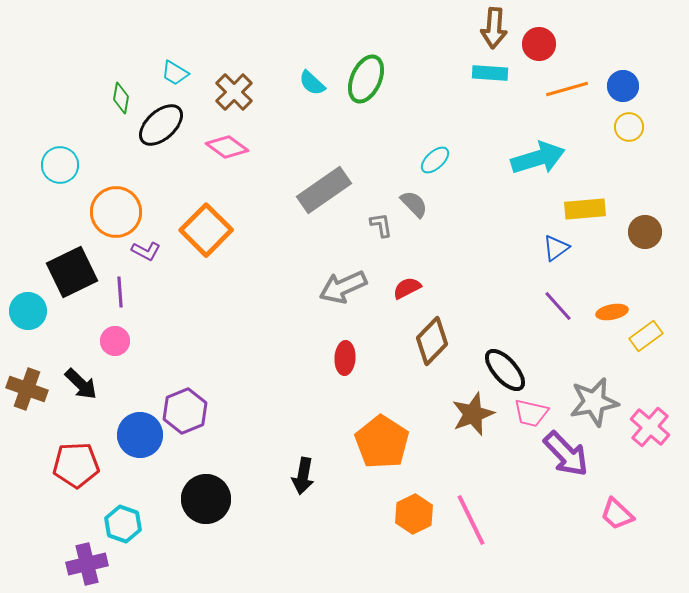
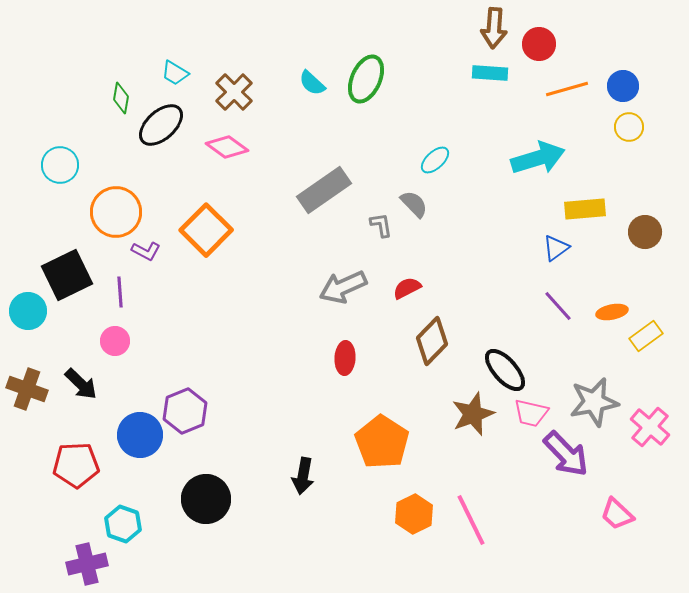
black square at (72, 272): moved 5 px left, 3 px down
